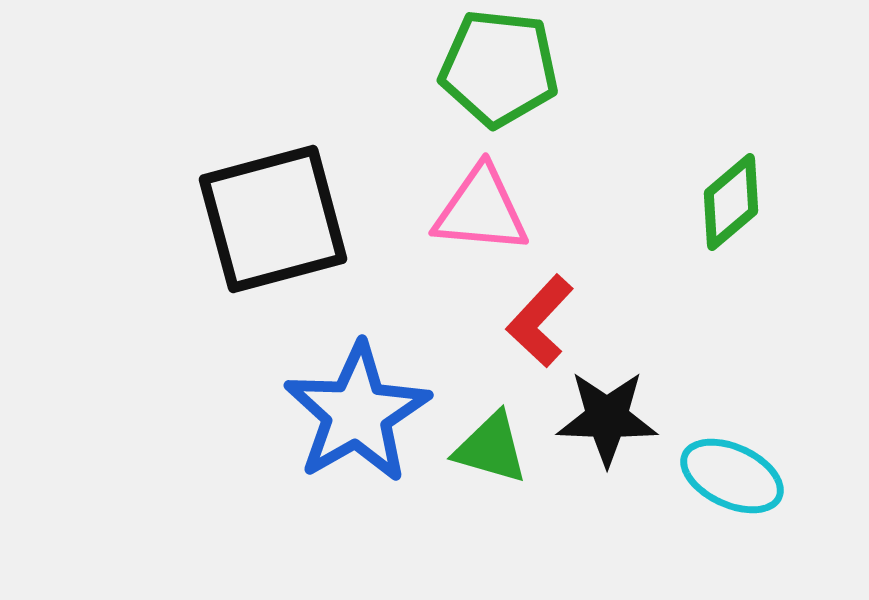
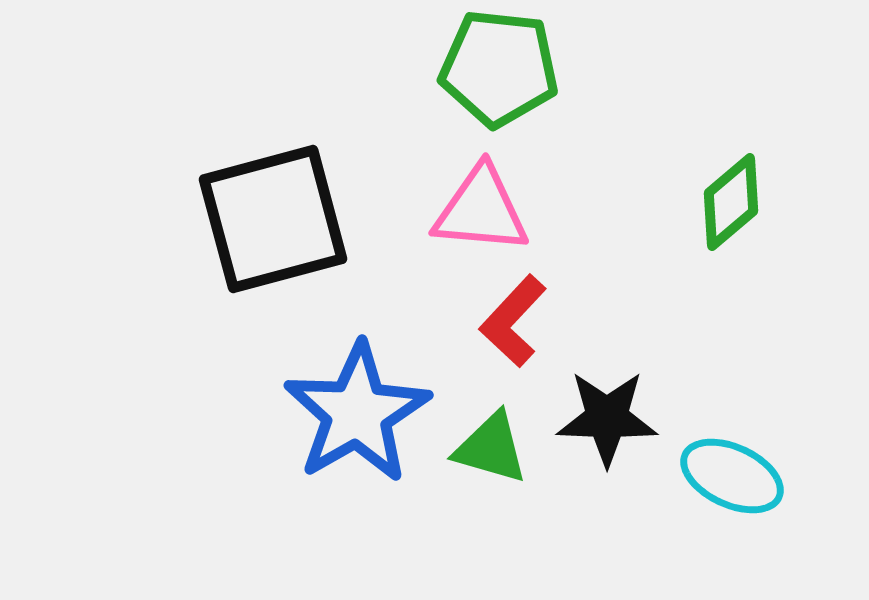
red L-shape: moved 27 px left
